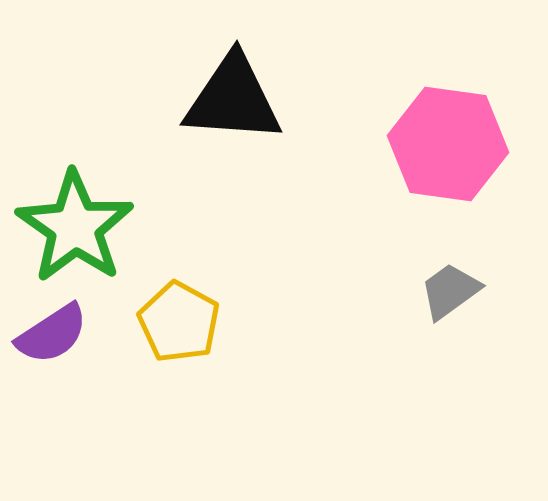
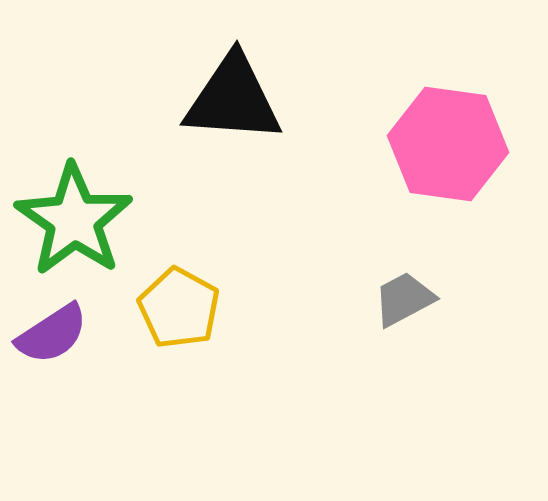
green star: moved 1 px left, 7 px up
gray trapezoid: moved 46 px left, 8 px down; rotated 8 degrees clockwise
yellow pentagon: moved 14 px up
